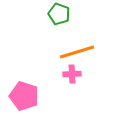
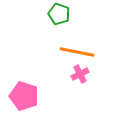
orange line: rotated 28 degrees clockwise
pink cross: moved 8 px right; rotated 24 degrees counterclockwise
